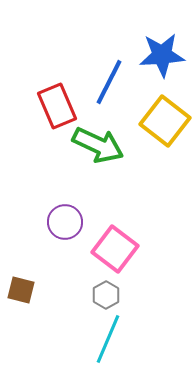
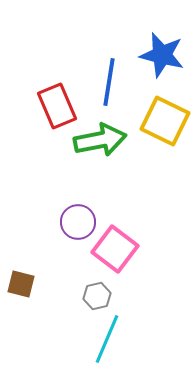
blue star: rotated 18 degrees clockwise
blue line: rotated 18 degrees counterclockwise
yellow square: rotated 12 degrees counterclockwise
green arrow: moved 2 px right, 5 px up; rotated 36 degrees counterclockwise
purple circle: moved 13 px right
brown square: moved 6 px up
gray hexagon: moved 9 px left, 1 px down; rotated 16 degrees clockwise
cyan line: moved 1 px left
